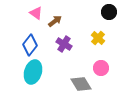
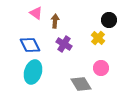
black circle: moved 8 px down
brown arrow: rotated 48 degrees counterclockwise
blue diamond: rotated 65 degrees counterclockwise
